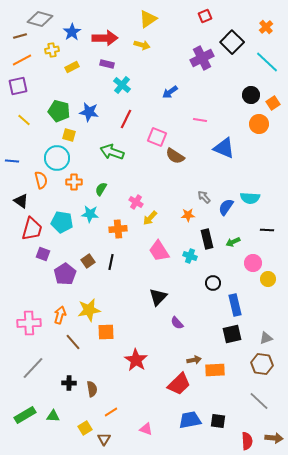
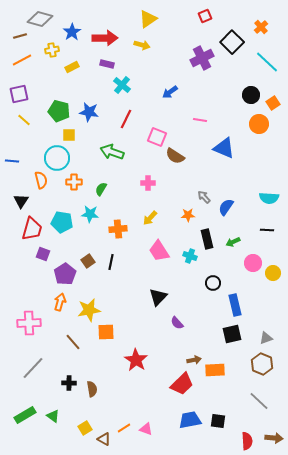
orange cross at (266, 27): moved 5 px left
purple square at (18, 86): moved 1 px right, 8 px down
yellow square at (69, 135): rotated 16 degrees counterclockwise
cyan semicircle at (250, 198): moved 19 px right
black triangle at (21, 201): rotated 28 degrees clockwise
pink cross at (136, 202): moved 12 px right, 19 px up; rotated 32 degrees counterclockwise
yellow circle at (268, 279): moved 5 px right, 6 px up
orange arrow at (60, 315): moved 13 px up
brown hexagon at (262, 364): rotated 15 degrees clockwise
red trapezoid at (179, 384): moved 3 px right
orange line at (111, 412): moved 13 px right, 16 px down
green triangle at (53, 416): rotated 32 degrees clockwise
brown triangle at (104, 439): rotated 32 degrees counterclockwise
